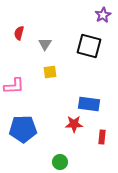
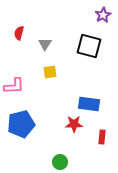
blue pentagon: moved 2 px left, 5 px up; rotated 12 degrees counterclockwise
